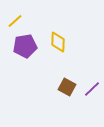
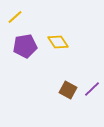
yellow line: moved 4 px up
yellow diamond: rotated 35 degrees counterclockwise
brown square: moved 1 px right, 3 px down
